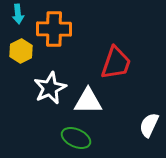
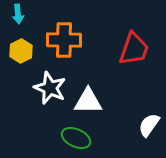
orange cross: moved 10 px right, 11 px down
red trapezoid: moved 18 px right, 14 px up
white star: rotated 24 degrees counterclockwise
white semicircle: rotated 10 degrees clockwise
